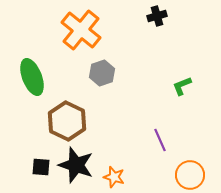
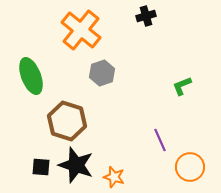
black cross: moved 11 px left
green ellipse: moved 1 px left, 1 px up
brown hexagon: rotated 9 degrees counterclockwise
orange circle: moved 8 px up
